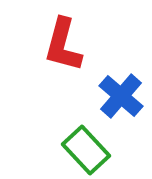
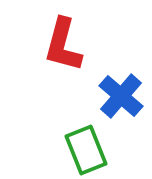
green rectangle: rotated 21 degrees clockwise
